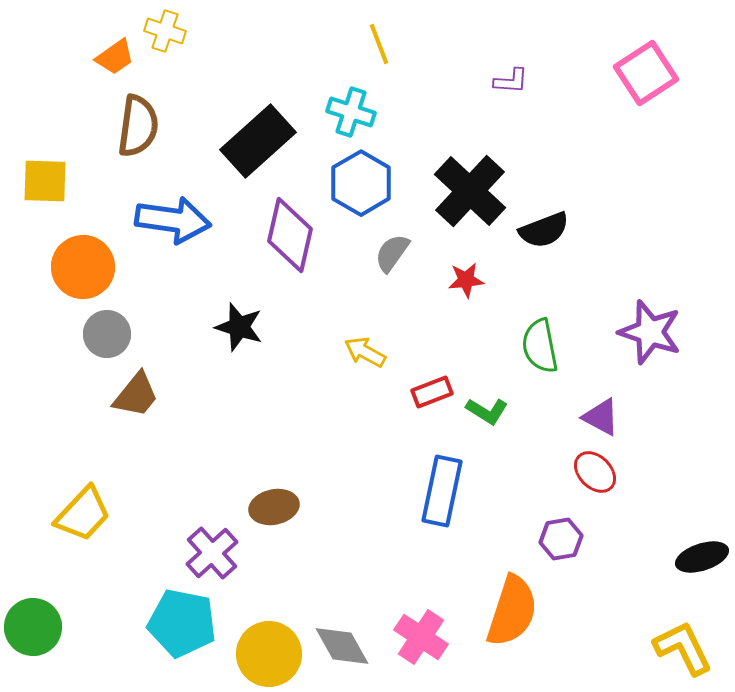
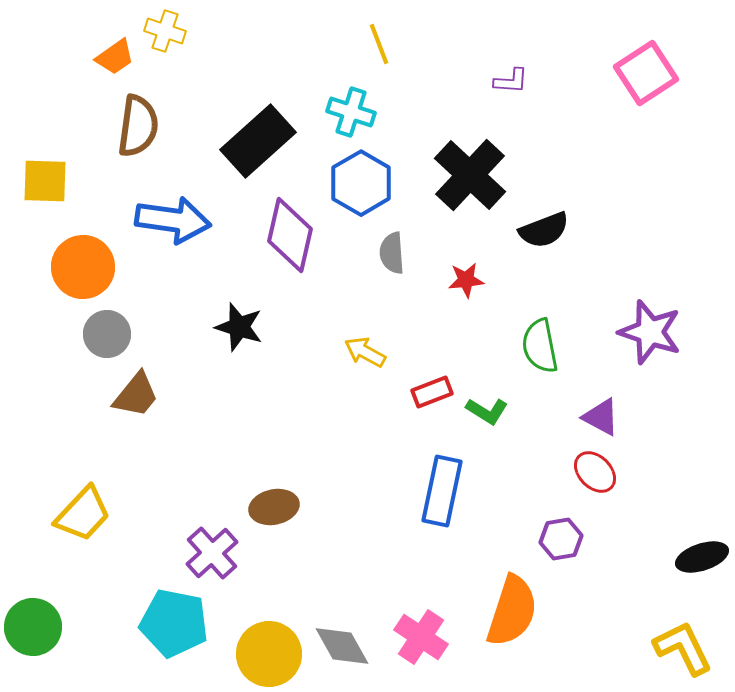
black cross: moved 16 px up
gray semicircle: rotated 39 degrees counterclockwise
cyan pentagon: moved 8 px left
